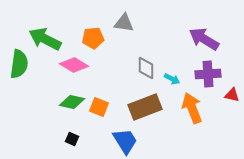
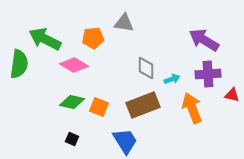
purple arrow: moved 1 px down
cyan arrow: rotated 49 degrees counterclockwise
brown rectangle: moved 2 px left, 2 px up
